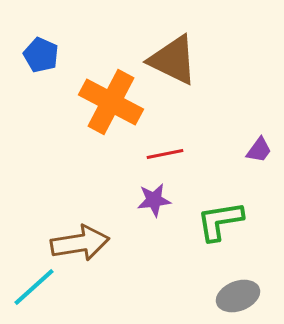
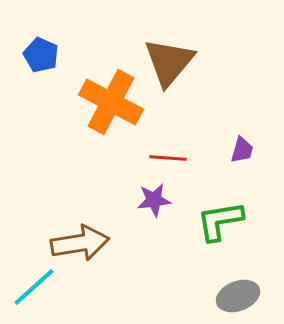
brown triangle: moved 4 px left, 2 px down; rotated 44 degrees clockwise
purple trapezoid: moved 17 px left; rotated 20 degrees counterclockwise
red line: moved 3 px right, 4 px down; rotated 15 degrees clockwise
